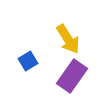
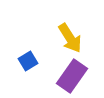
yellow arrow: moved 2 px right, 1 px up
